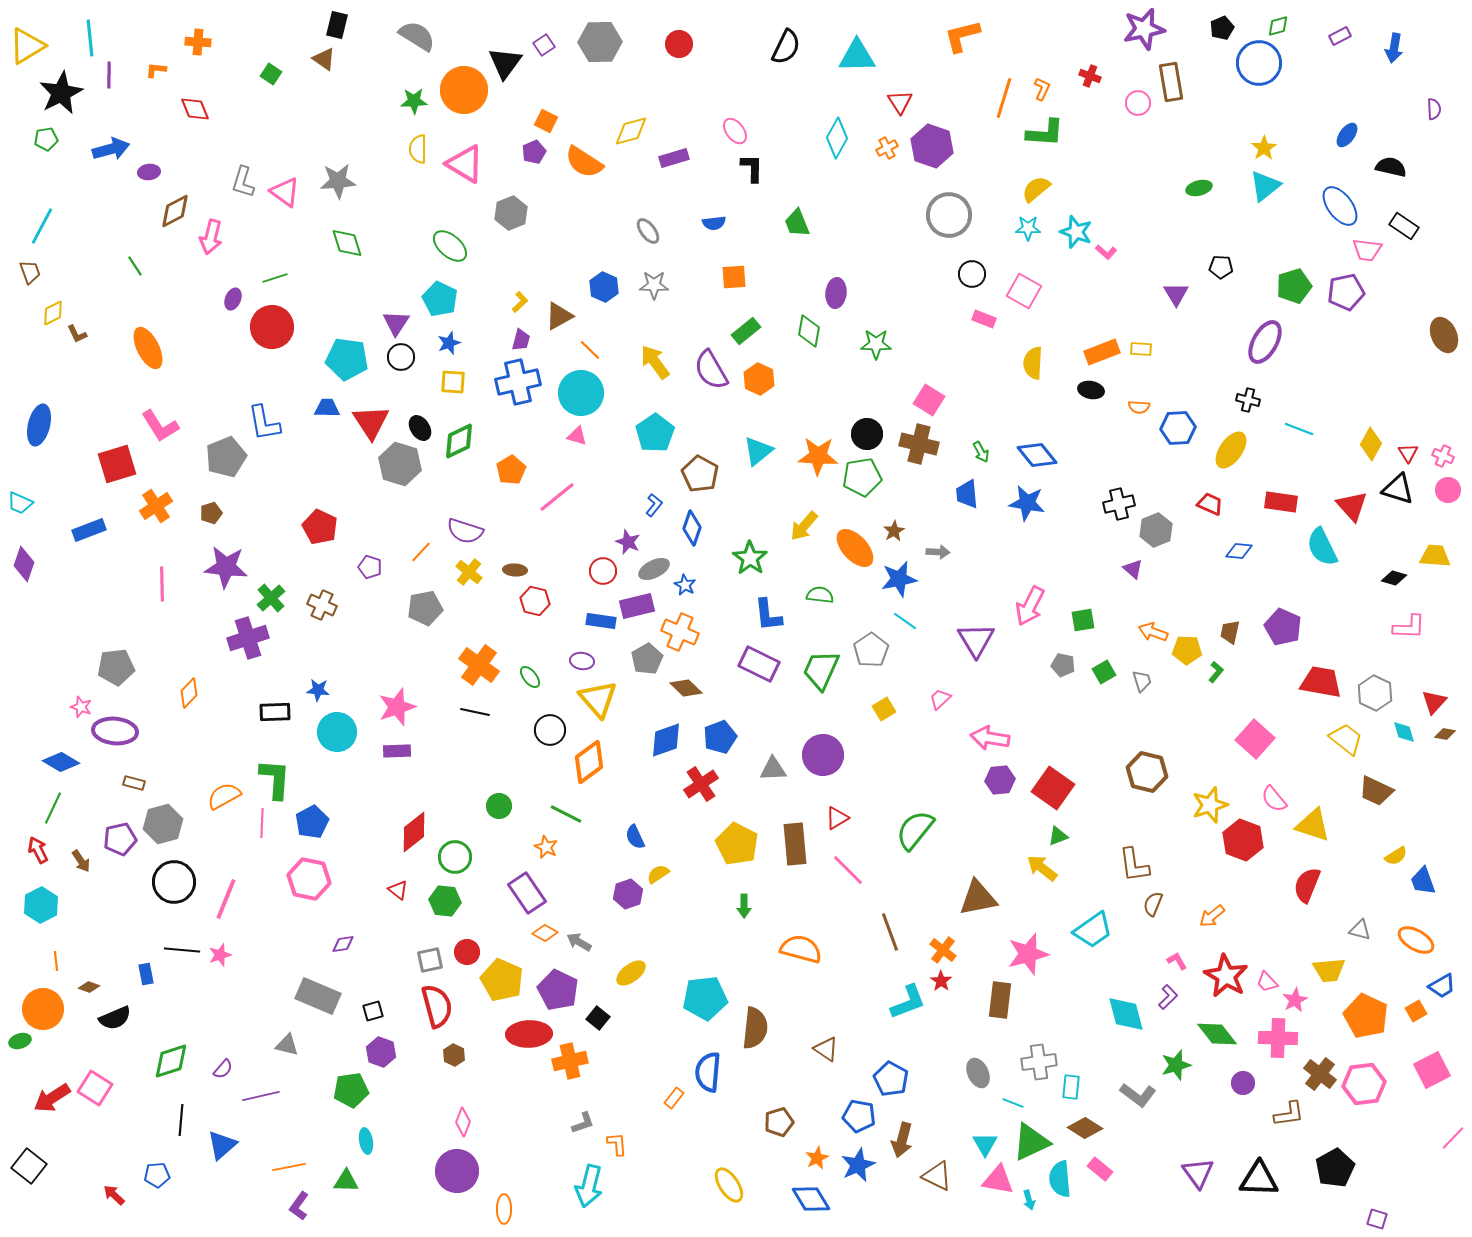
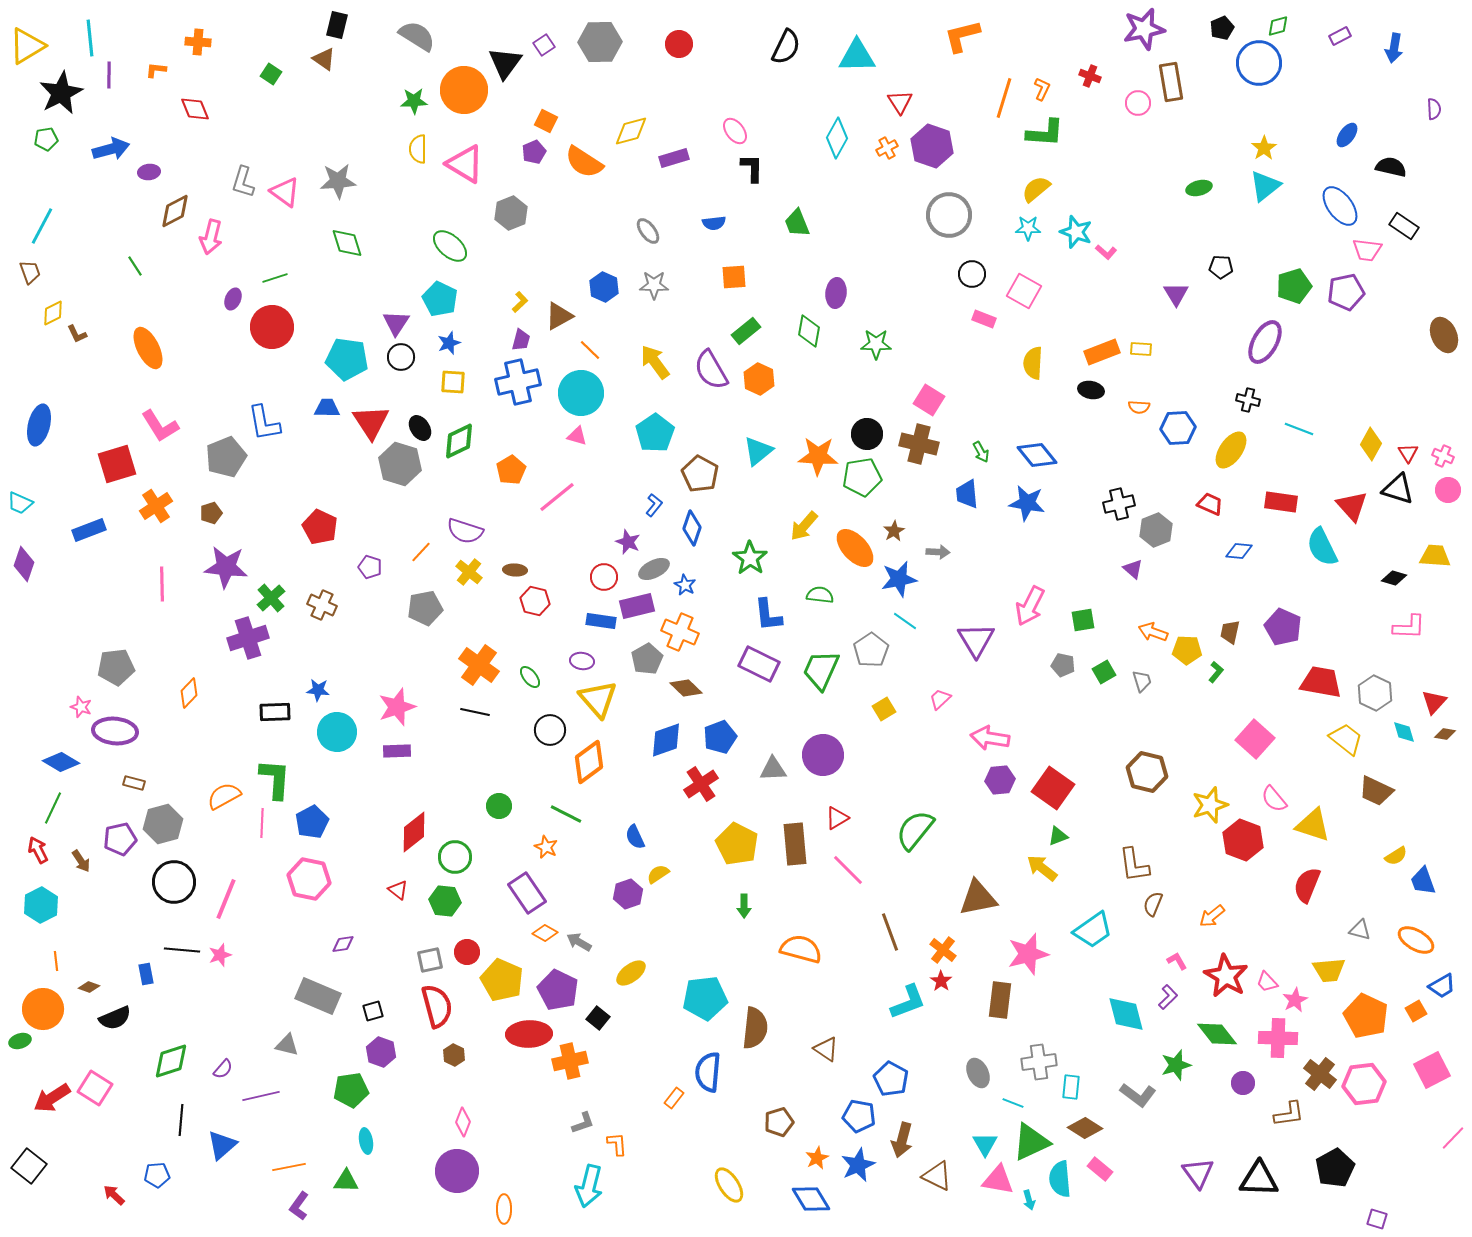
red circle at (603, 571): moved 1 px right, 6 px down
